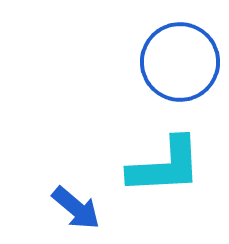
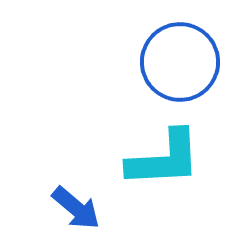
cyan L-shape: moved 1 px left, 7 px up
